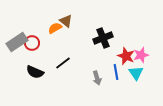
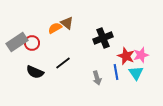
brown triangle: moved 1 px right, 2 px down
